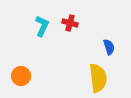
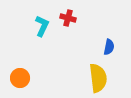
red cross: moved 2 px left, 5 px up
blue semicircle: rotated 28 degrees clockwise
orange circle: moved 1 px left, 2 px down
